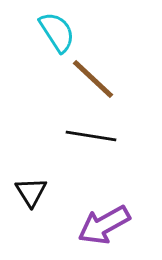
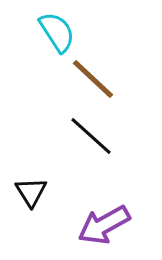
black line: rotated 33 degrees clockwise
